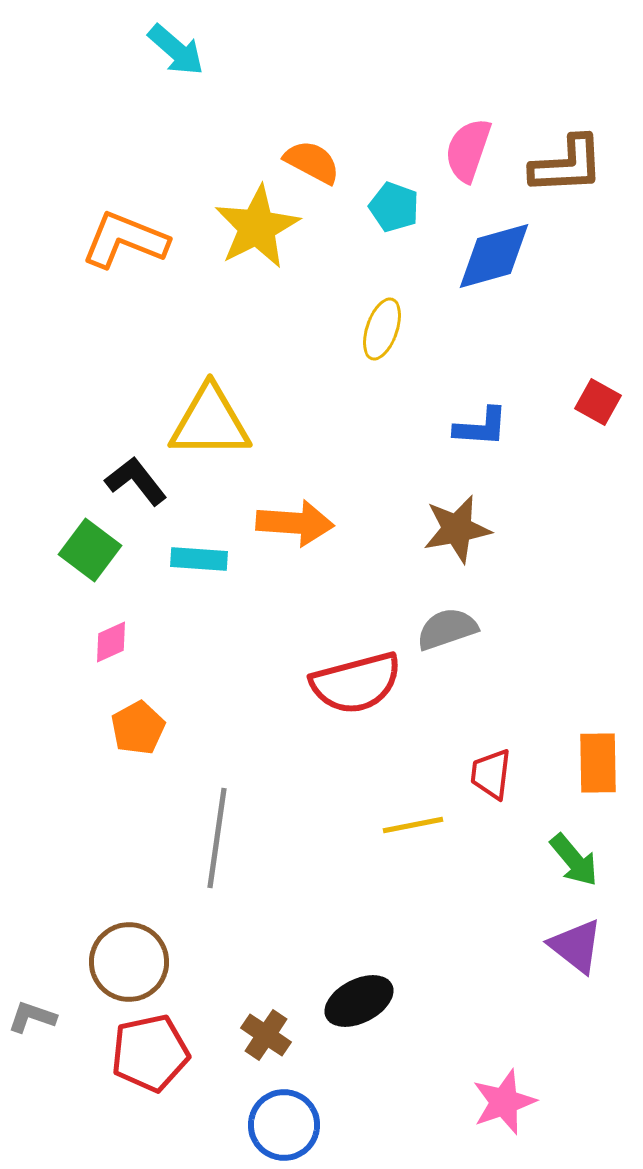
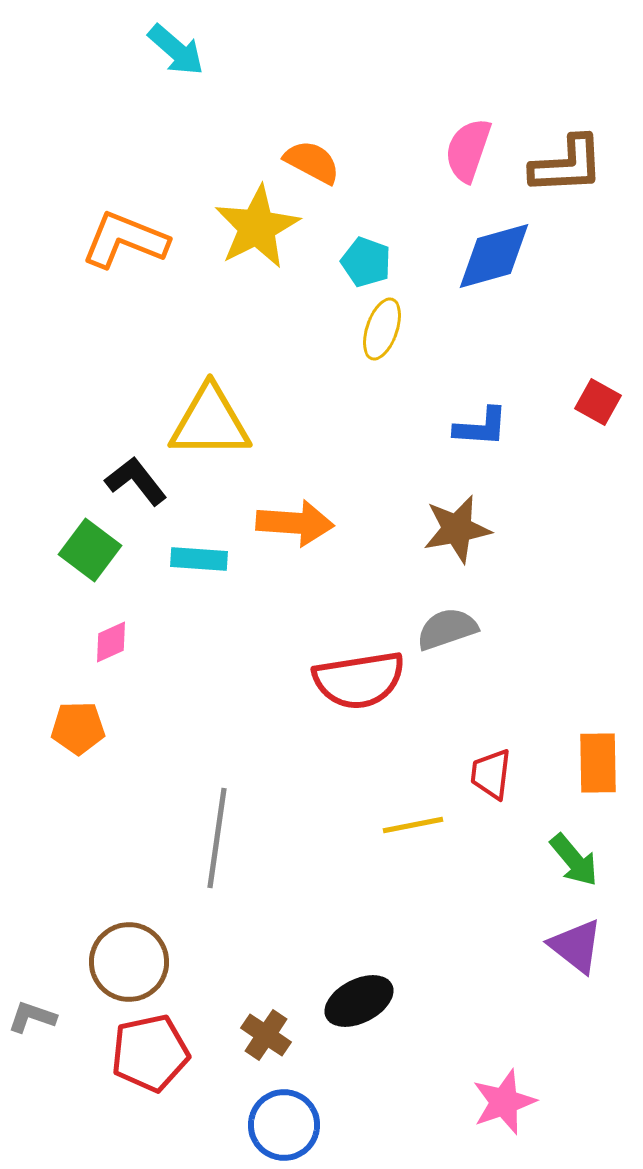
cyan pentagon: moved 28 px left, 55 px down
red semicircle: moved 3 px right, 3 px up; rotated 6 degrees clockwise
orange pentagon: moved 60 px left; rotated 28 degrees clockwise
